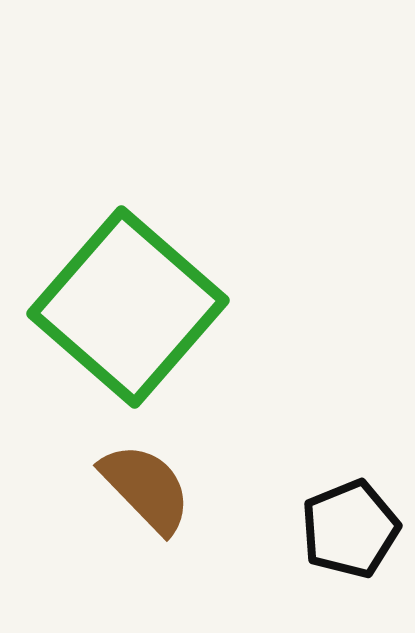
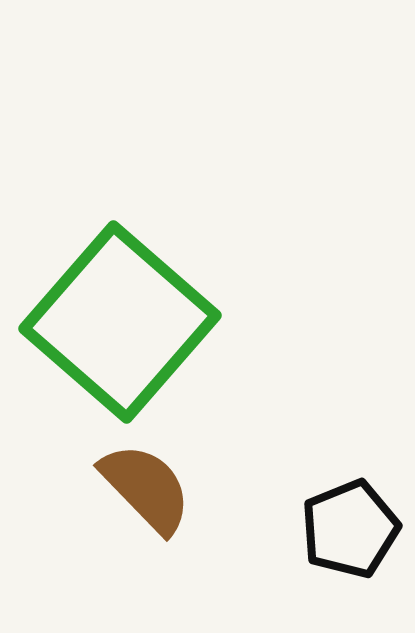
green square: moved 8 px left, 15 px down
